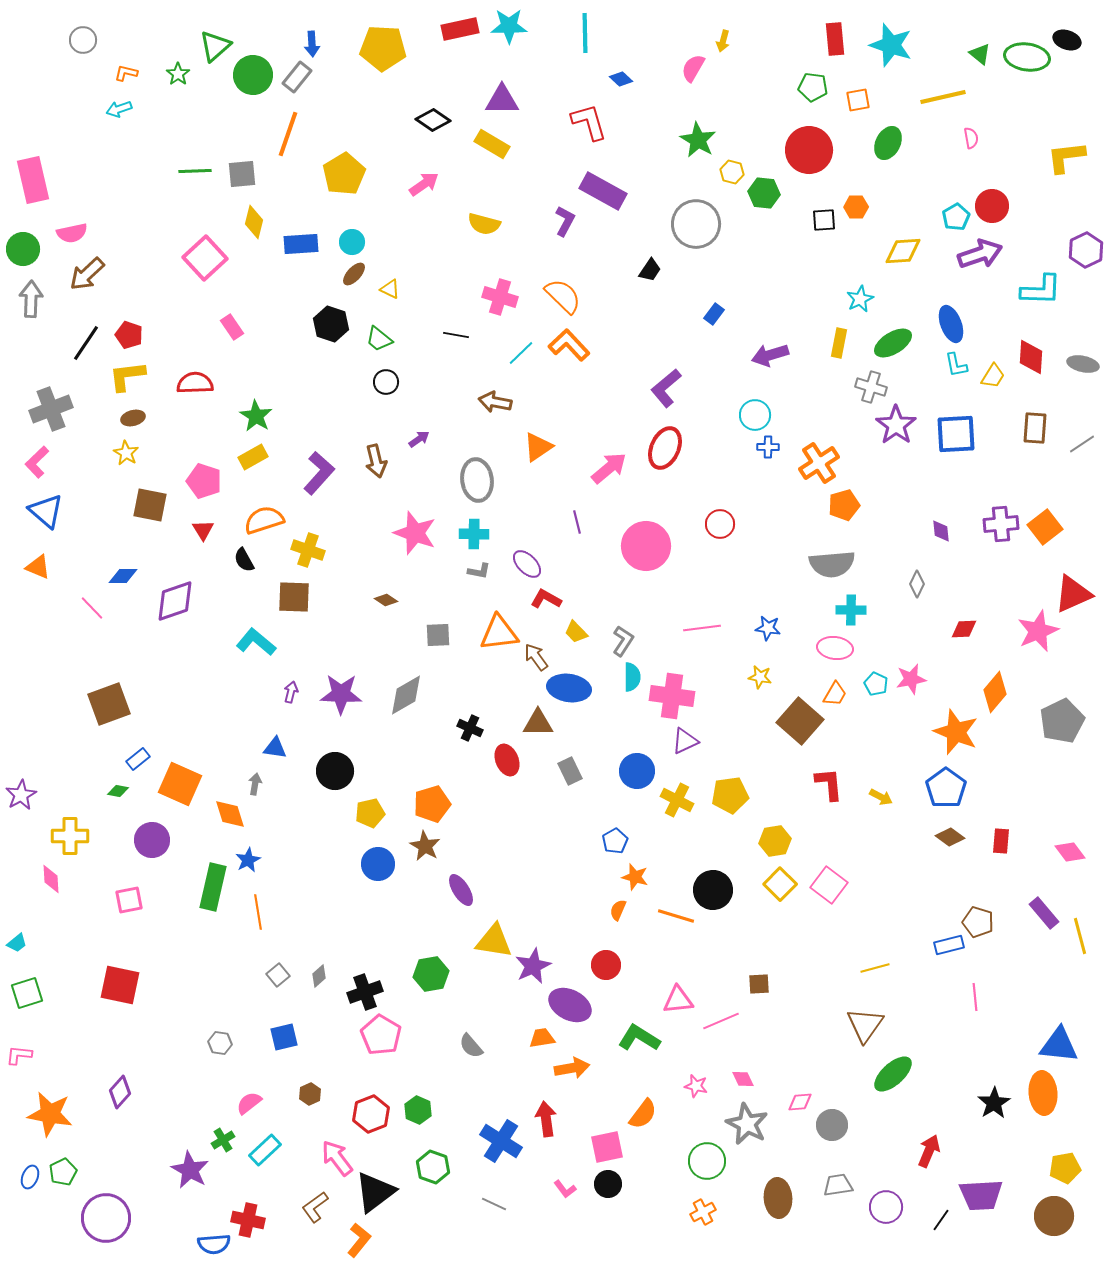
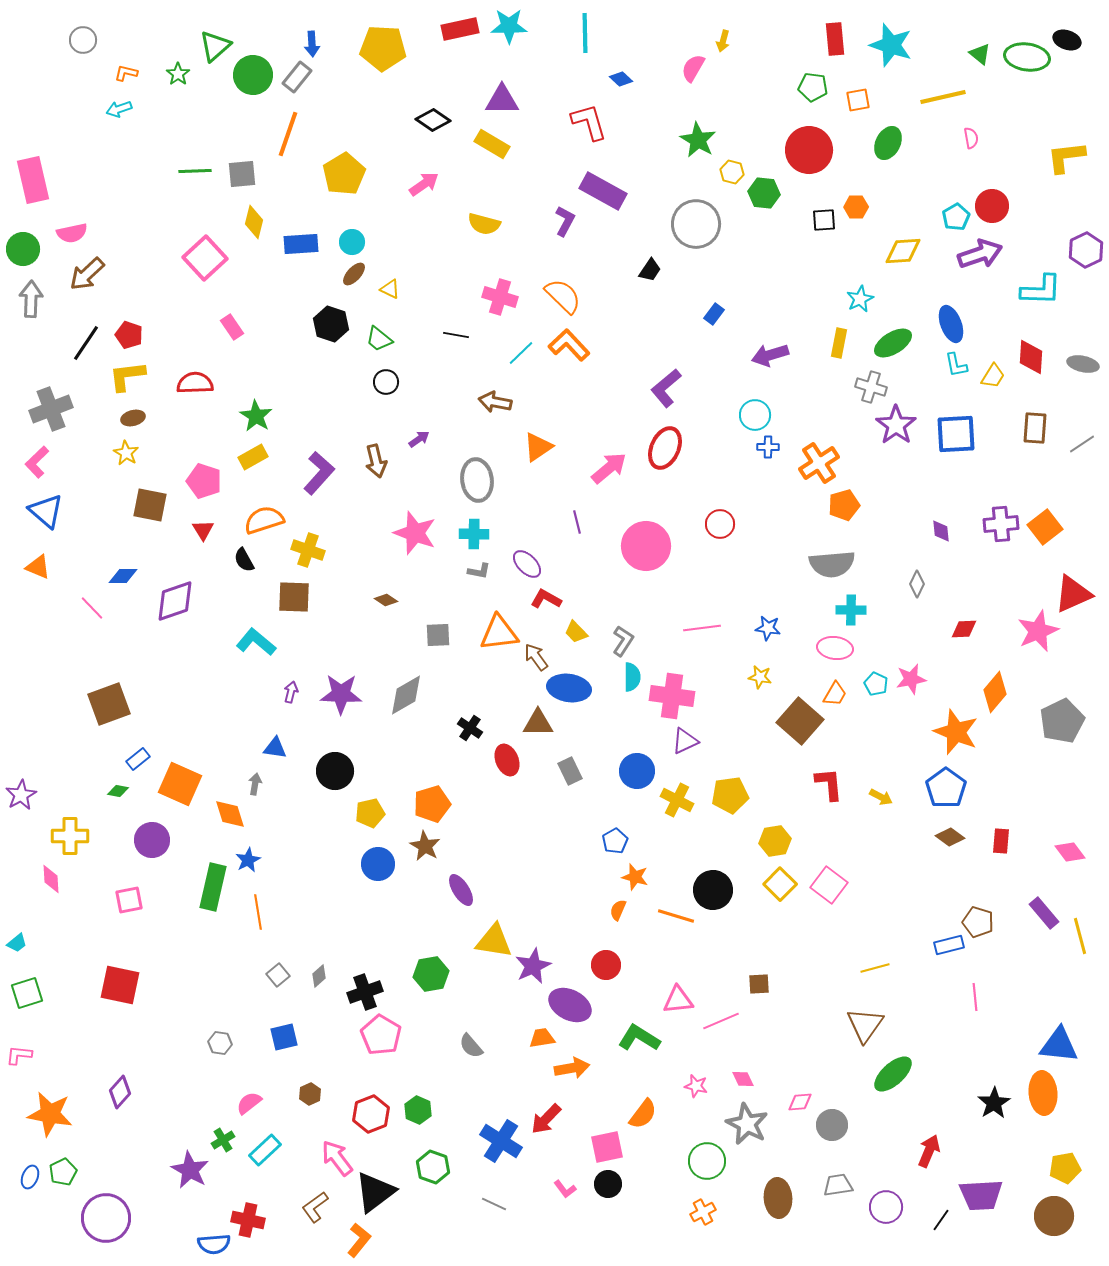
black cross at (470, 728): rotated 10 degrees clockwise
red arrow at (546, 1119): rotated 128 degrees counterclockwise
